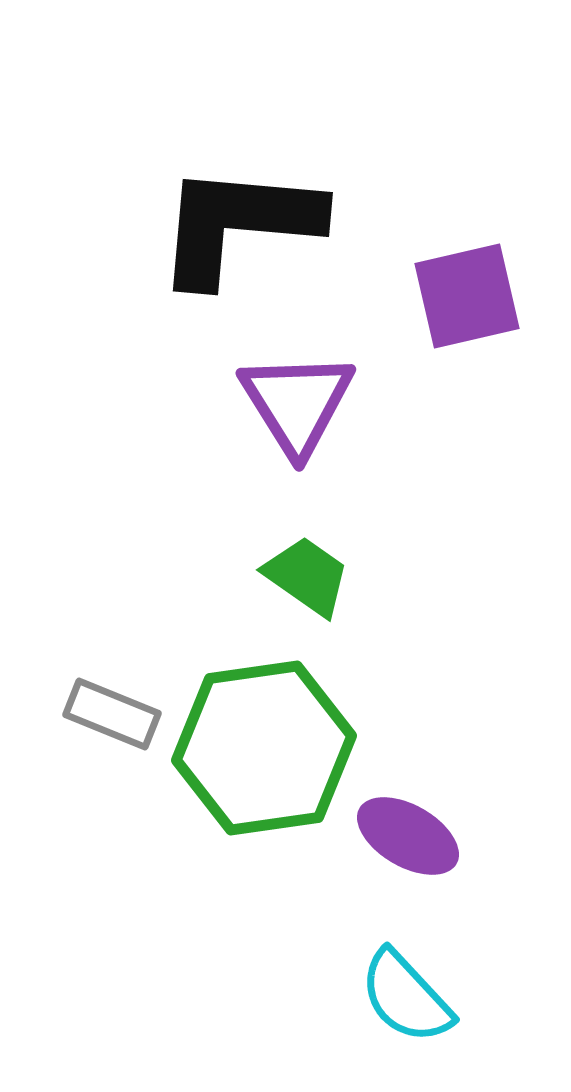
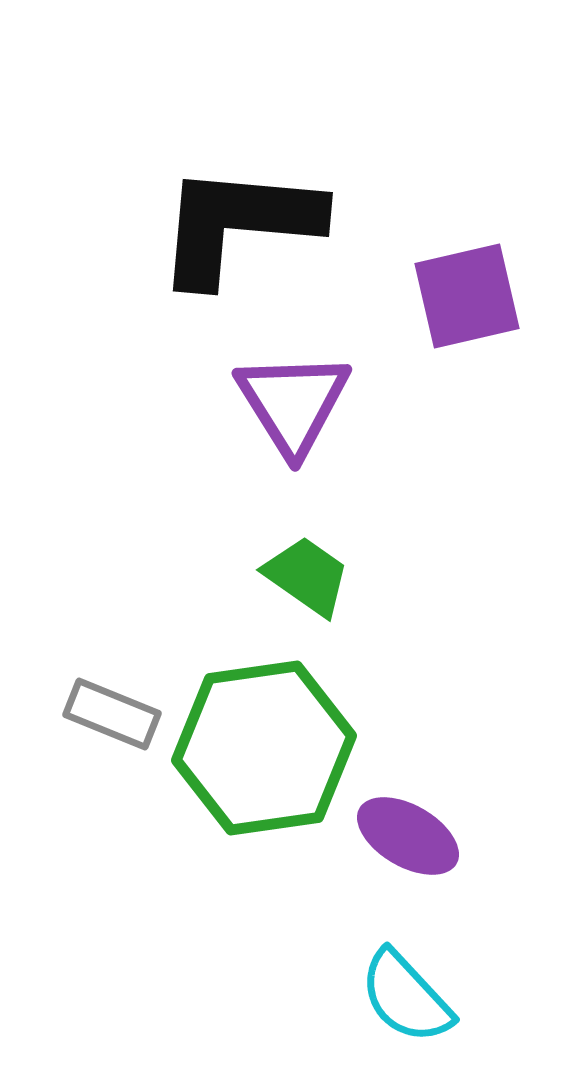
purple triangle: moved 4 px left
